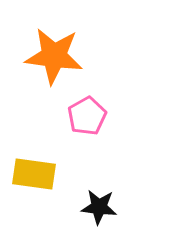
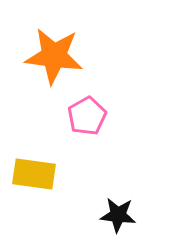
black star: moved 19 px right, 8 px down
